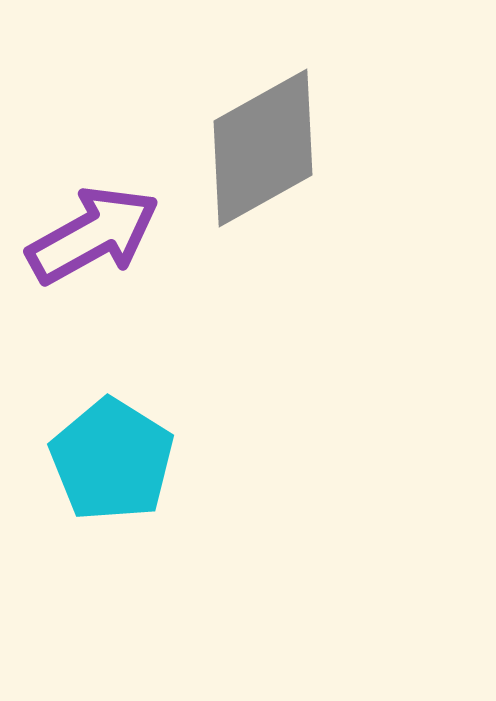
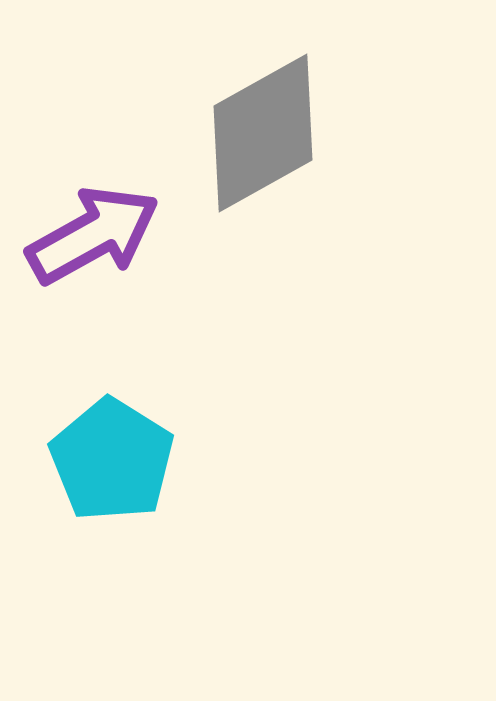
gray diamond: moved 15 px up
